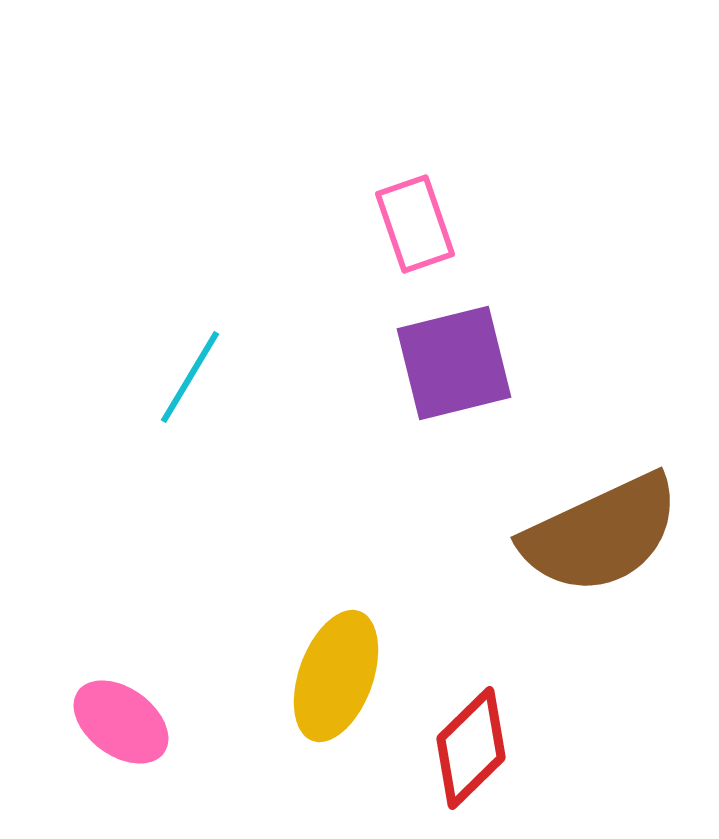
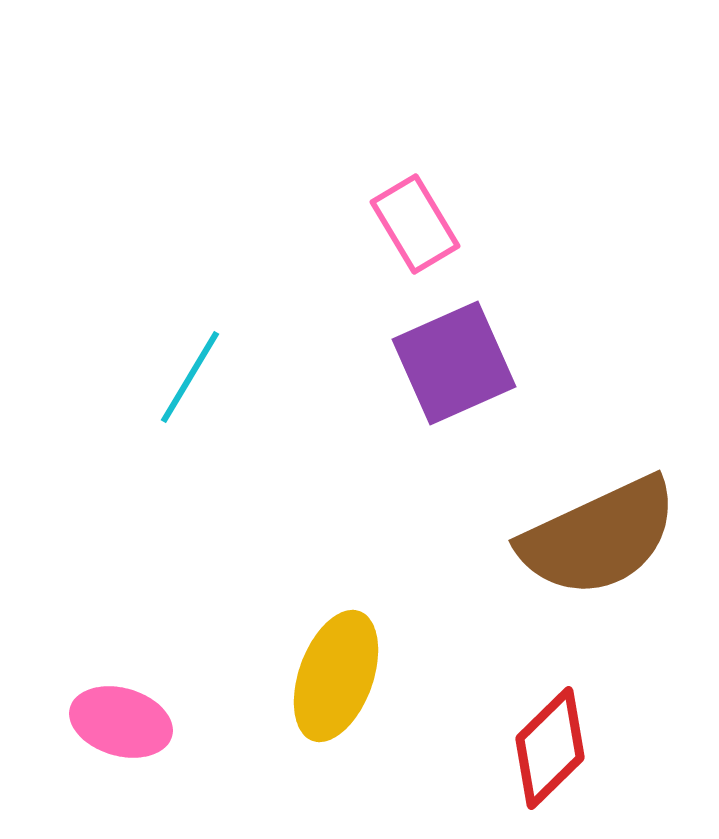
pink rectangle: rotated 12 degrees counterclockwise
purple square: rotated 10 degrees counterclockwise
brown semicircle: moved 2 px left, 3 px down
pink ellipse: rotated 20 degrees counterclockwise
red diamond: moved 79 px right
